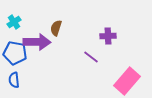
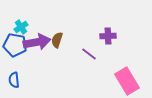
cyan cross: moved 7 px right, 5 px down
brown semicircle: moved 1 px right, 12 px down
purple arrow: rotated 12 degrees counterclockwise
blue pentagon: moved 8 px up
purple line: moved 2 px left, 3 px up
pink rectangle: rotated 72 degrees counterclockwise
